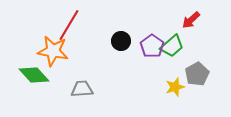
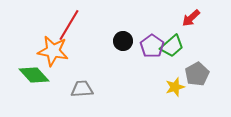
red arrow: moved 2 px up
black circle: moved 2 px right
